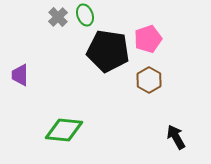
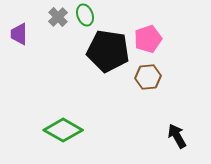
purple trapezoid: moved 1 px left, 41 px up
brown hexagon: moved 1 px left, 3 px up; rotated 25 degrees clockwise
green diamond: moved 1 px left; rotated 24 degrees clockwise
black arrow: moved 1 px right, 1 px up
